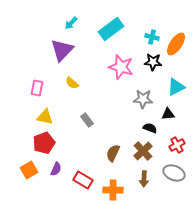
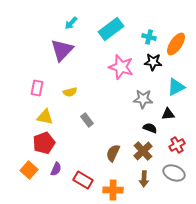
cyan cross: moved 3 px left
yellow semicircle: moved 2 px left, 9 px down; rotated 56 degrees counterclockwise
orange square: rotated 18 degrees counterclockwise
